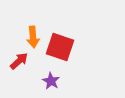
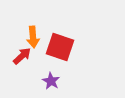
red arrow: moved 3 px right, 5 px up
